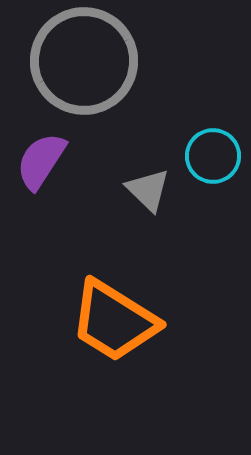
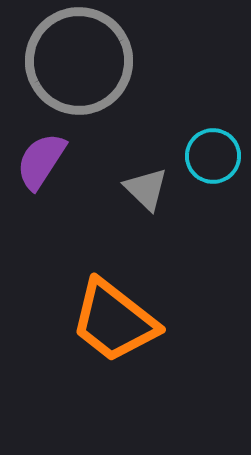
gray circle: moved 5 px left
gray triangle: moved 2 px left, 1 px up
orange trapezoid: rotated 6 degrees clockwise
